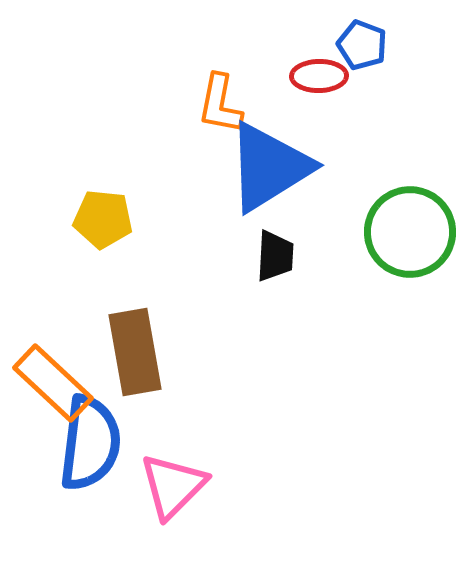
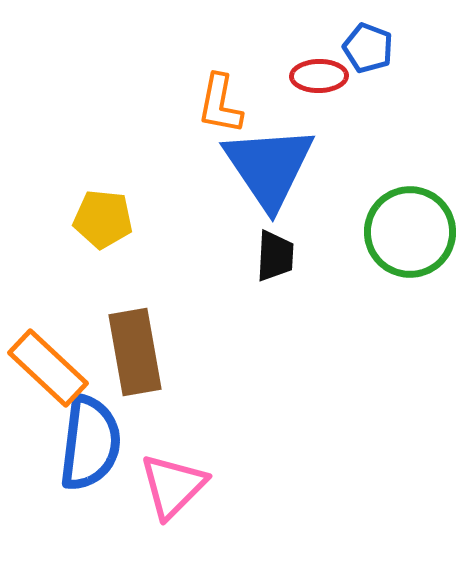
blue pentagon: moved 6 px right, 3 px down
blue triangle: rotated 32 degrees counterclockwise
orange rectangle: moved 5 px left, 15 px up
